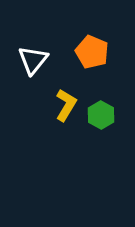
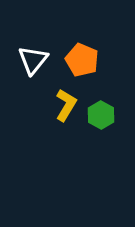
orange pentagon: moved 10 px left, 8 px down
